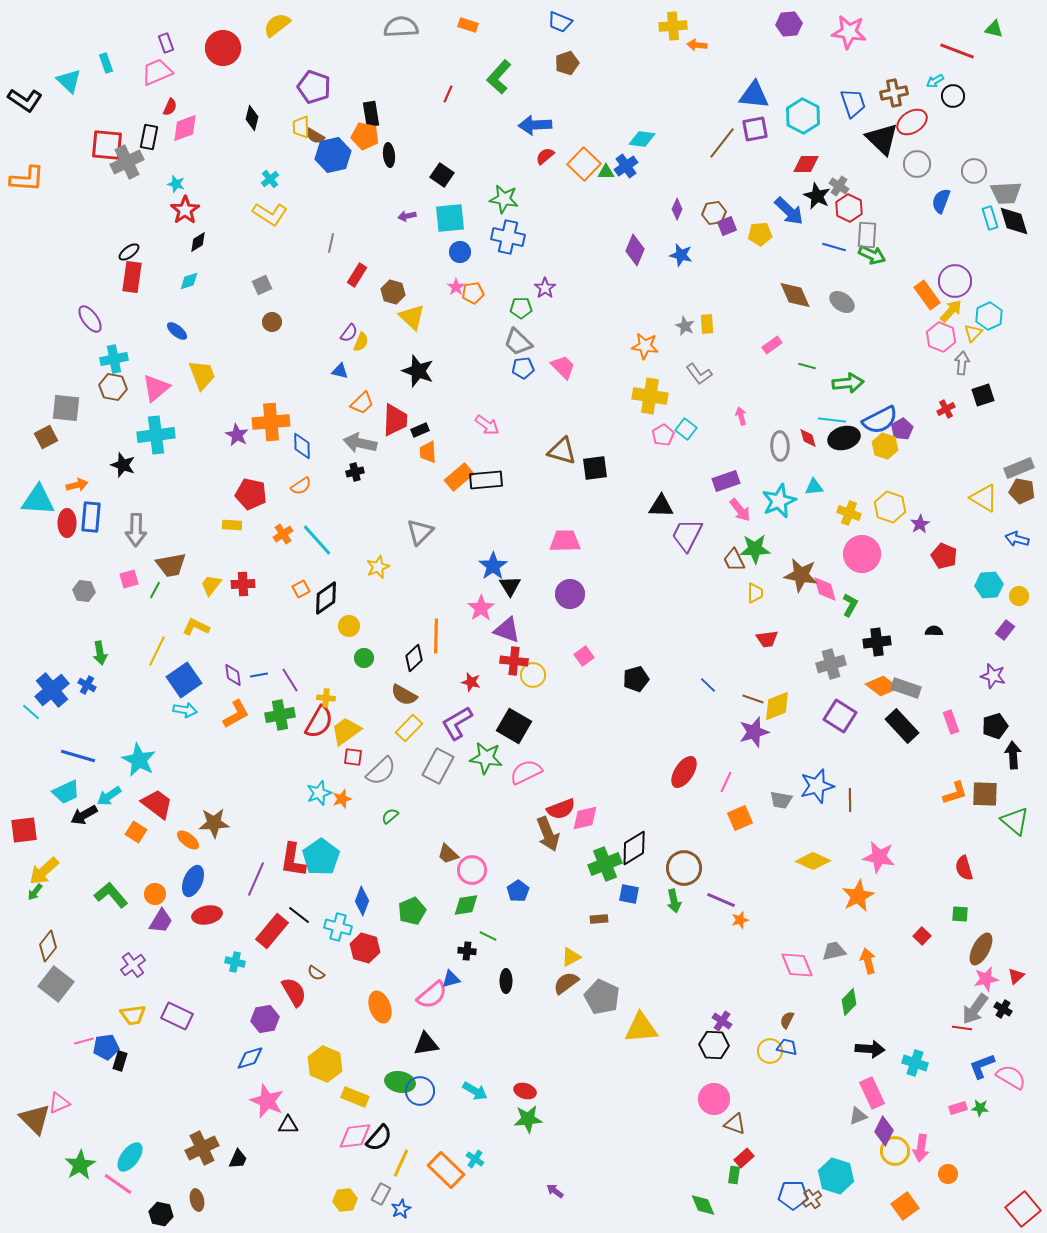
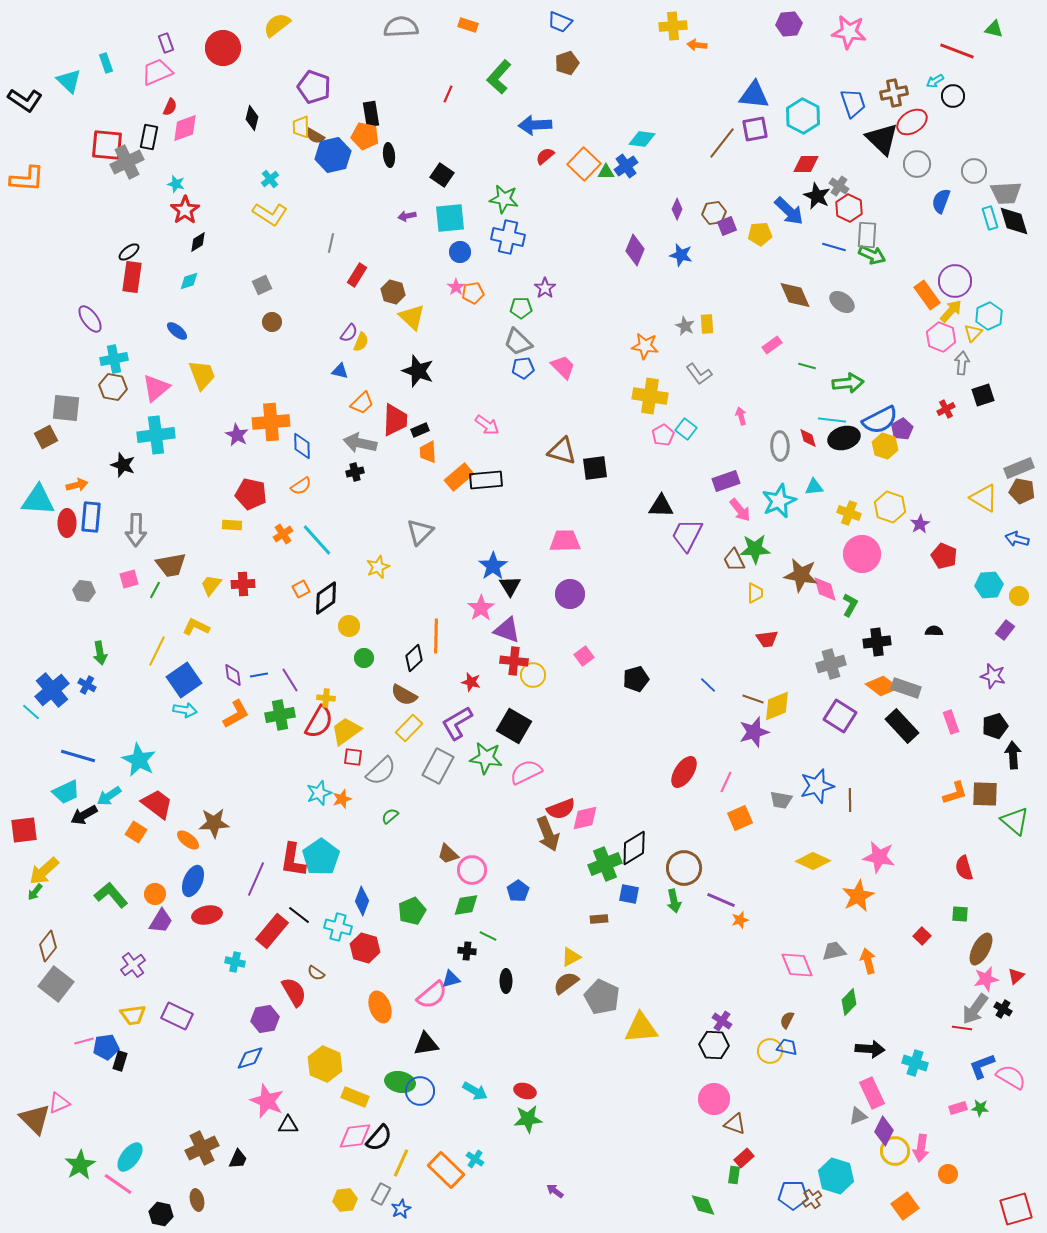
red square at (1023, 1209): moved 7 px left; rotated 24 degrees clockwise
